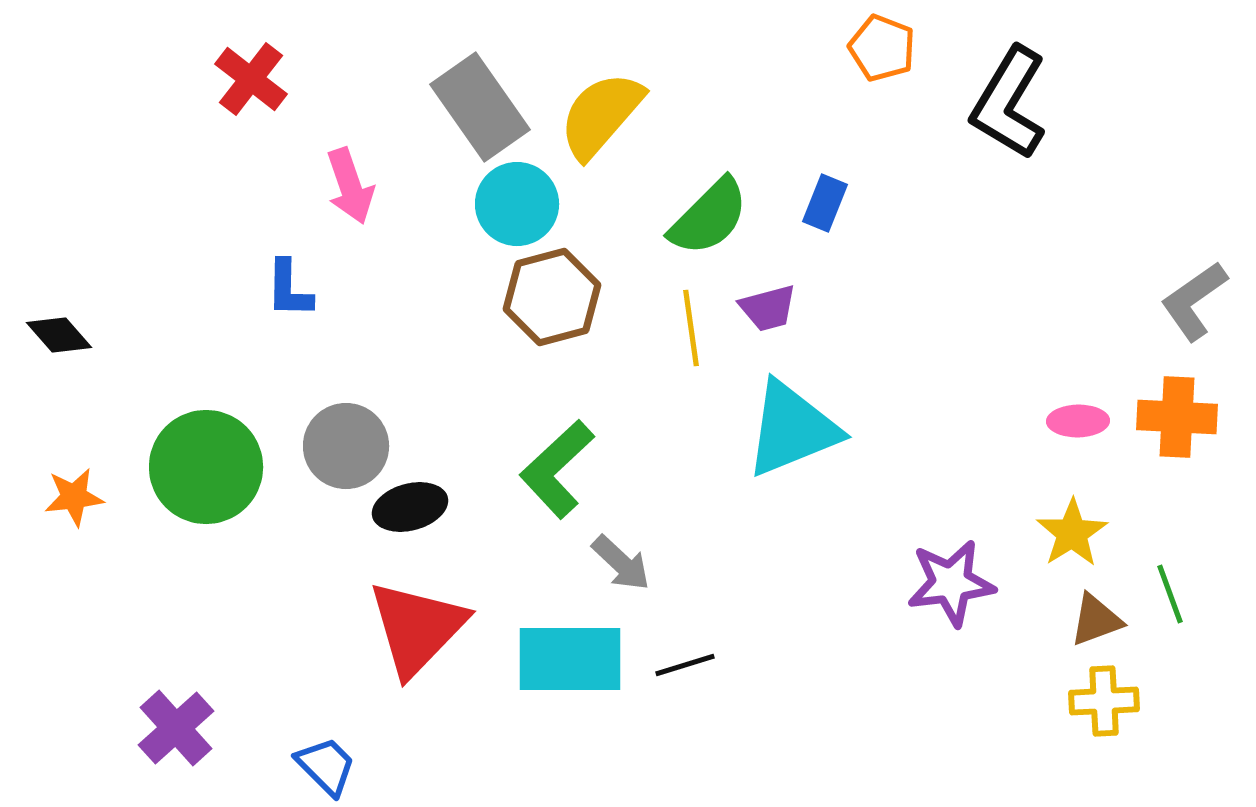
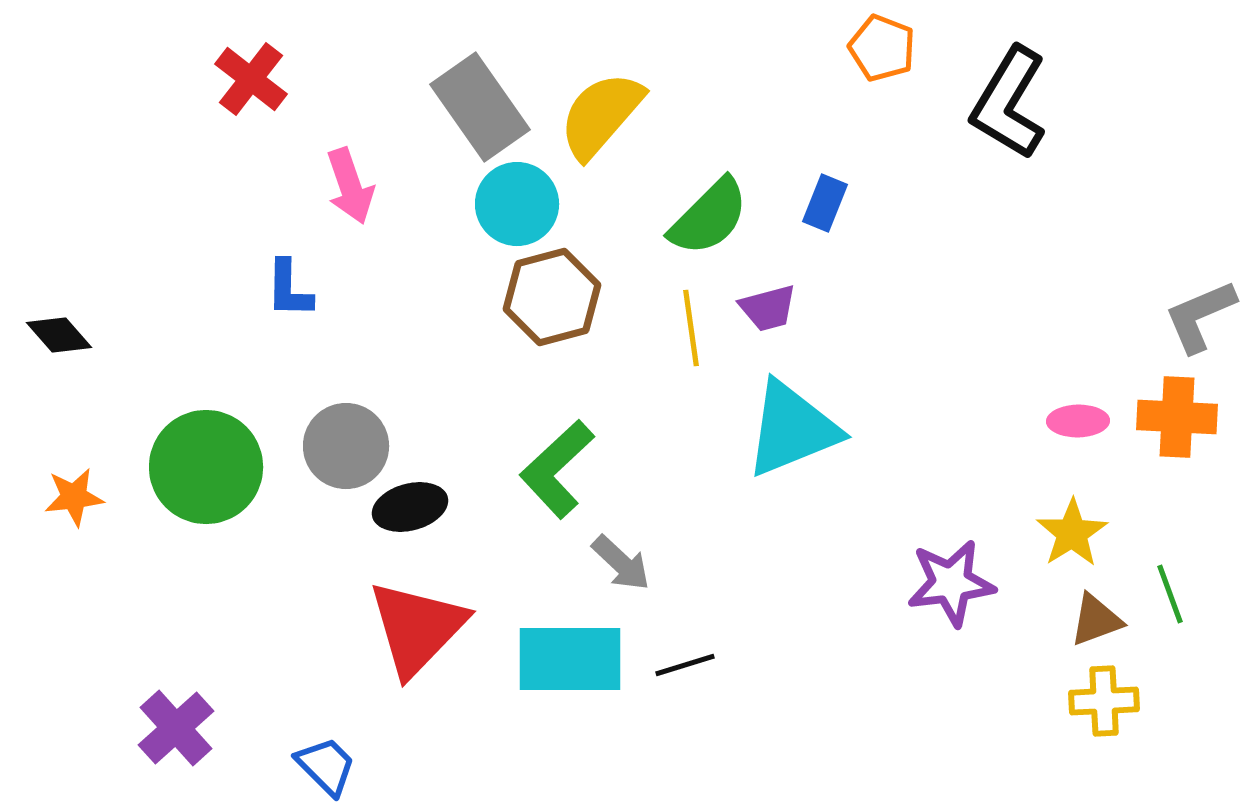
gray L-shape: moved 6 px right, 15 px down; rotated 12 degrees clockwise
